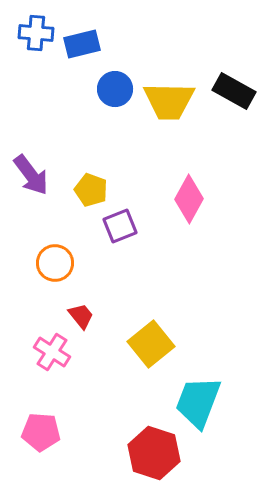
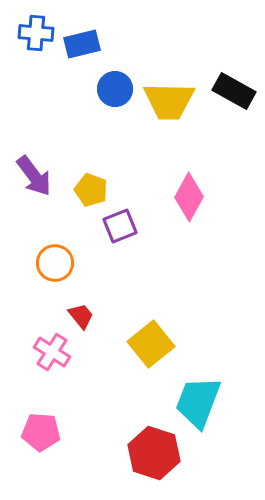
purple arrow: moved 3 px right, 1 px down
pink diamond: moved 2 px up
